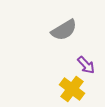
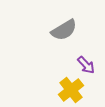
yellow cross: moved 1 px left, 1 px down; rotated 15 degrees clockwise
